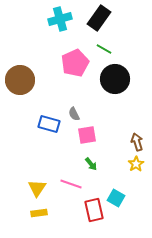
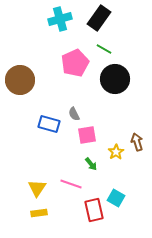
yellow star: moved 20 px left, 12 px up
